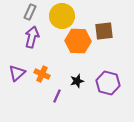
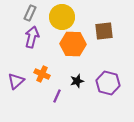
gray rectangle: moved 1 px down
yellow circle: moved 1 px down
orange hexagon: moved 5 px left, 3 px down
purple triangle: moved 1 px left, 8 px down
